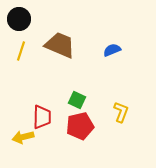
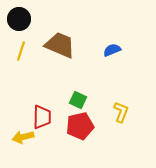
green square: moved 1 px right
